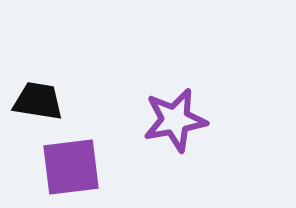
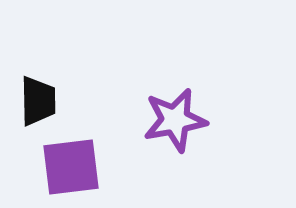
black trapezoid: rotated 80 degrees clockwise
